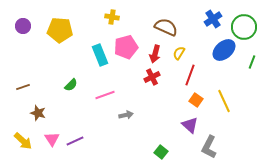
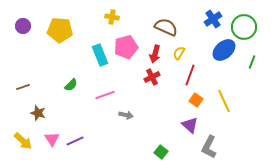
gray arrow: rotated 24 degrees clockwise
